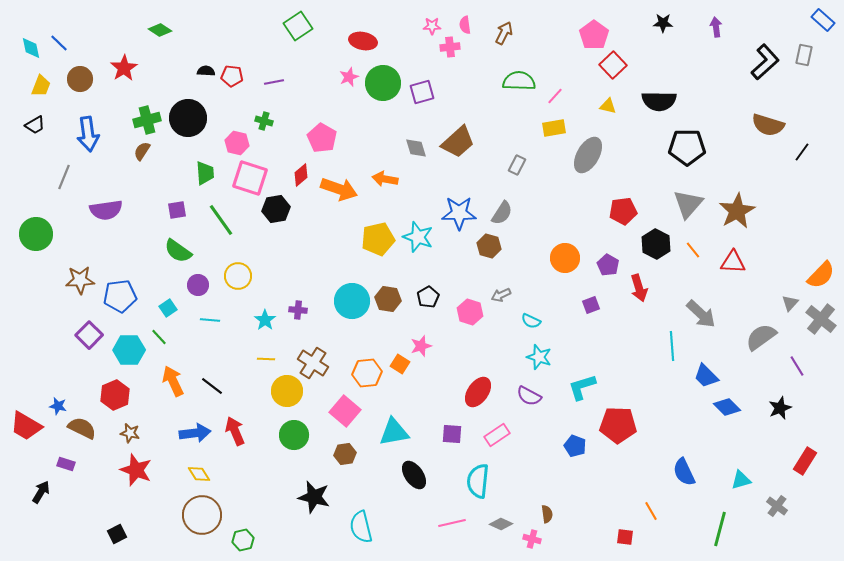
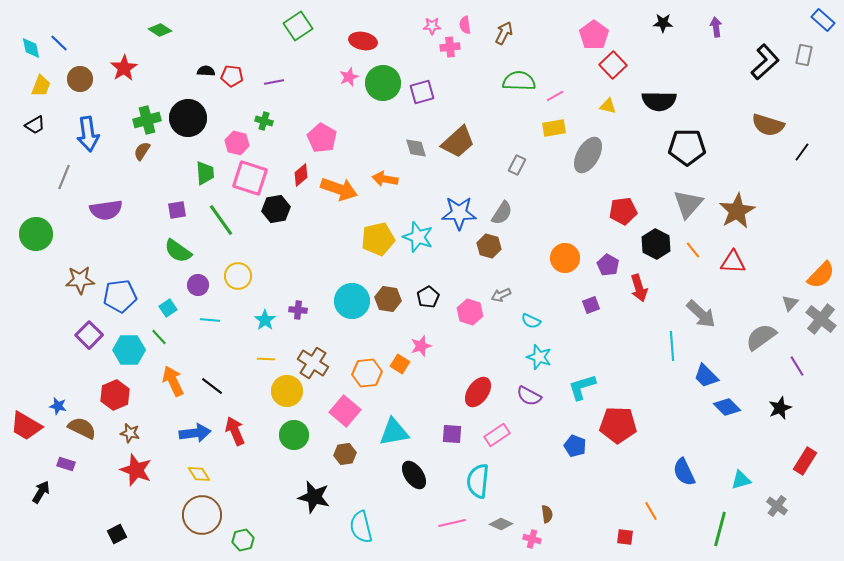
pink line at (555, 96): rotated 18 degrees clockwise
